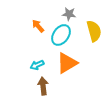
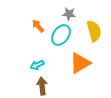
orange triangle: moved 13 px right
brown arrow: moved 1 px left
